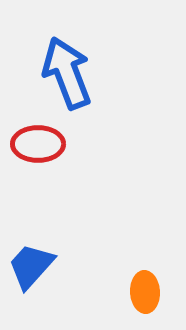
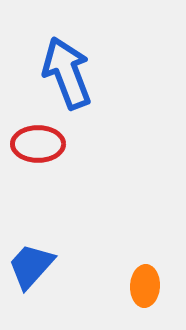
orange ellipse: moved 6 px up; rotated 6 degrees clockwise
